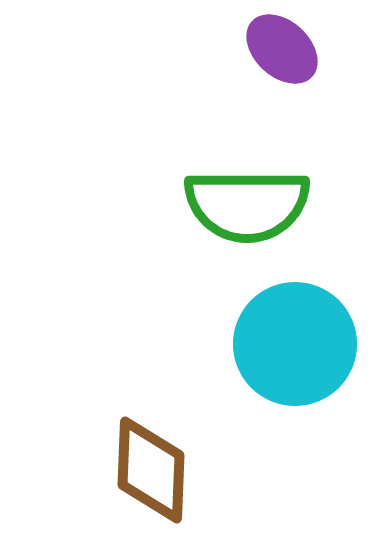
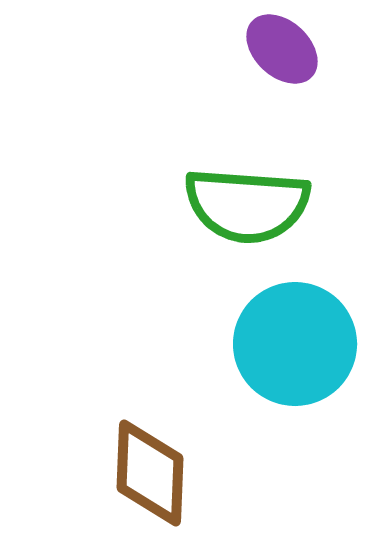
green semicircle: rotated 4 degrees clockwise
brown diamond: moved 1 px left, 3 px down
